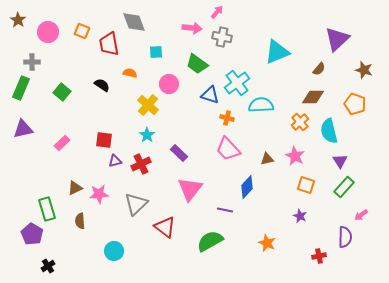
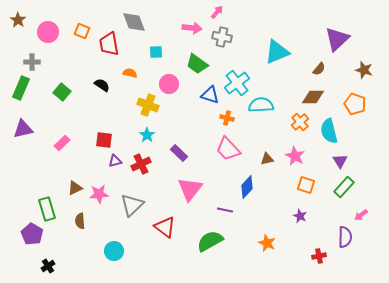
yellow cross at (148, 105): rotated 20 degrees counterclockwise
gray triangle at (136, 204): moved 4 px left, 1 px down
